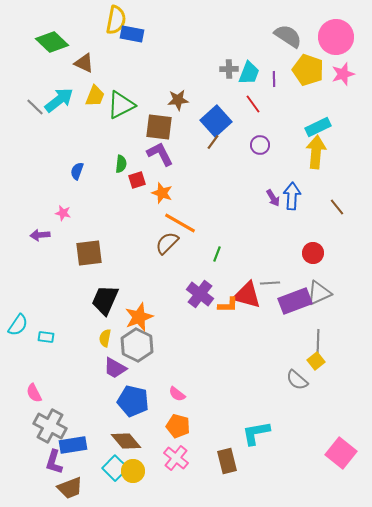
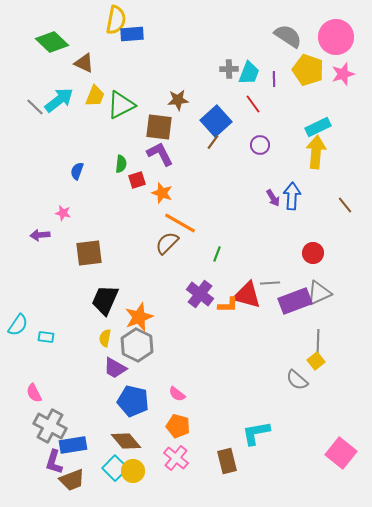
blue rectangle at (132, 34): rotated 15 degrees counterclockwise
brown line at (337, 207): moved 8 px right, 2 px up
brown trapezoid at (70, 488): moved 2 px right, 8 px up
